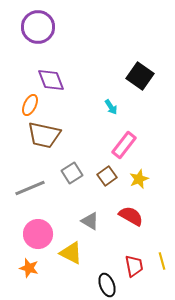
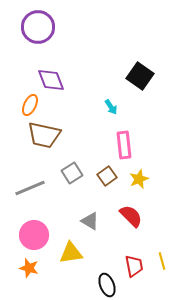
pink rectangle: rotated 44 degrees counterclockwise
red semicircle: rotated 15 degrees clockwise
pink circle: moved 4 px left, 1 px down
yellow triangle: rotated 35 degrees counterclockwise
